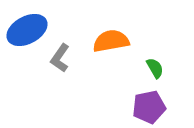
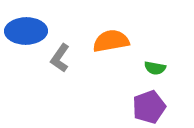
blue ellipse: moved 1 px left, 1 px down; rotated 27 degrees clockwise
green semicircle: rotated 130 degrees clockwise
purple pentagon: rotated 8 degrees counterclockwise
